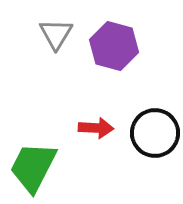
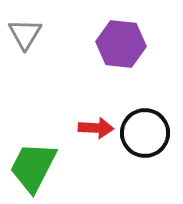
gray triangle: moved 31 px left
purple hexagon: moved 7 px right, 2 px up; rotated 9 degrees counterclockwise
black circle: moved 10 px left
